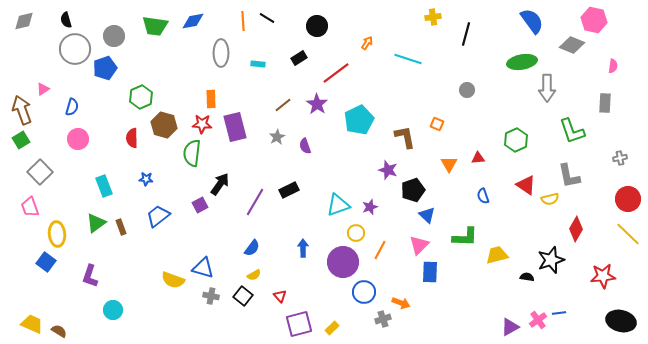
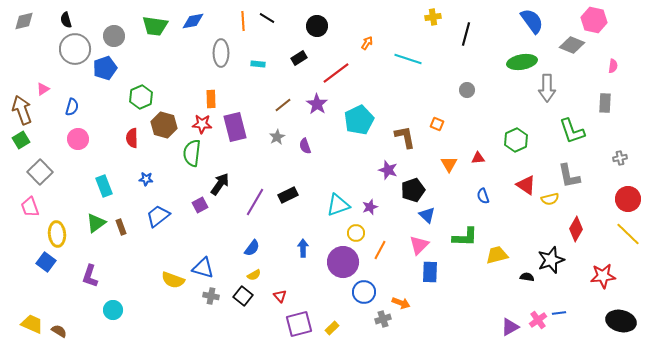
black rectangle at (289, 190): moved 1 px left, 5 px down
